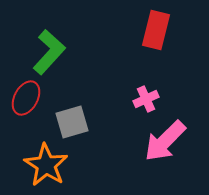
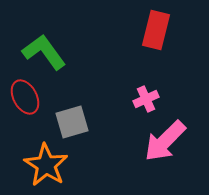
green L-shape: moved 5 px left; rotated 78 degrees counterclockwise
red ellipse: moved 1 px left, 1 px up; rotated 56 degrees counterclockwise
